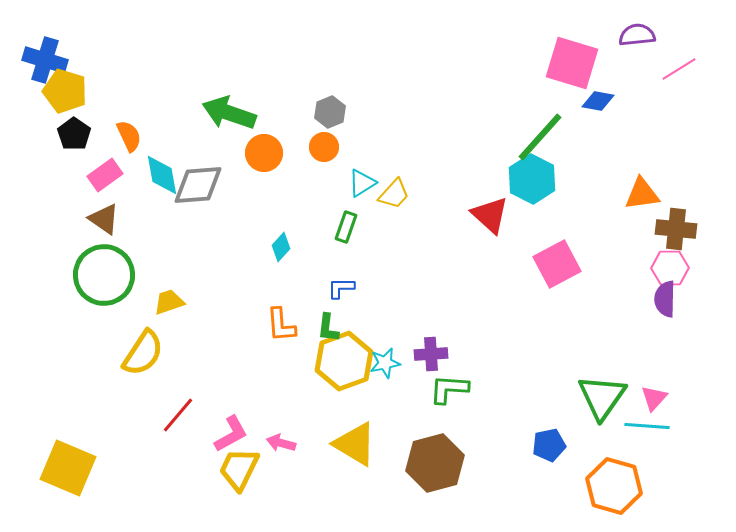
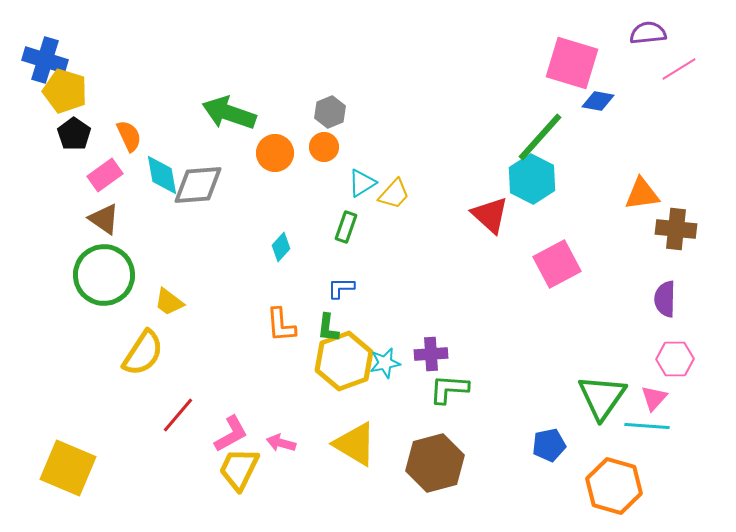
purple semicircle at (637, 35): moved 11 px right, 2 px up
orange circle at (264, 153): moved 11 px right
pink hexagon at (670, 268): moved 5 px right, 91 px down
yellow trapezoid at (169, 302): rotated 124 degrees counterclockwise
